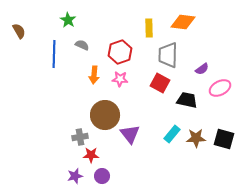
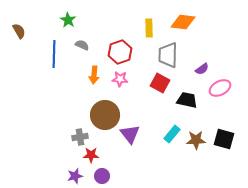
brown star: moved 2 px down
